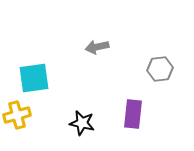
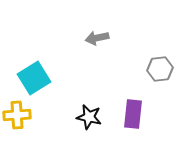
gray arrow: moved 9 px up
cyan square: rotated 24 degrees counterclockwise
yellow cross: rotated 12 degrees clockwise
black star: moved 7 px right, 6 px up
